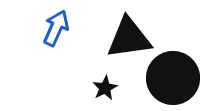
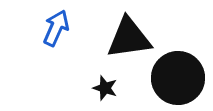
black circle: moved 5 px right
black star: rotated 25 degrees counterclockwise
